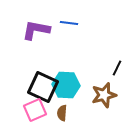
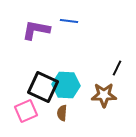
blue line: moved 2 px up
brown star: rotated 15 degrees clockwise
pink square: moved 9 px left, 1 px down
